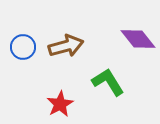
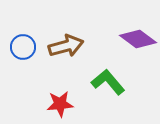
purple diamond: rotated 15 degrees counterclockwise
green L-shape: rotated 8 degrees counterclockwise
red star: rotated 24 degrees clockwise
